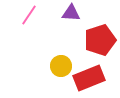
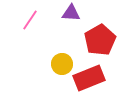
pink line: moved 1 px right, 5 px down
red pentagon: rotated 12 degrees counterclockwise
yellow circle: moved 1 px right, 2 px up
